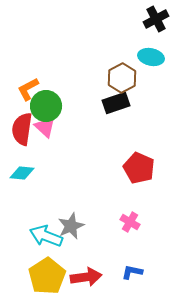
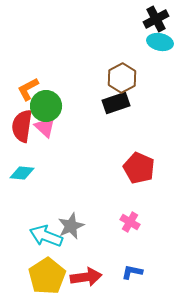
cyan ellipse: moved 9 px right, 15 px up
red semicircle: moved 3 px up
